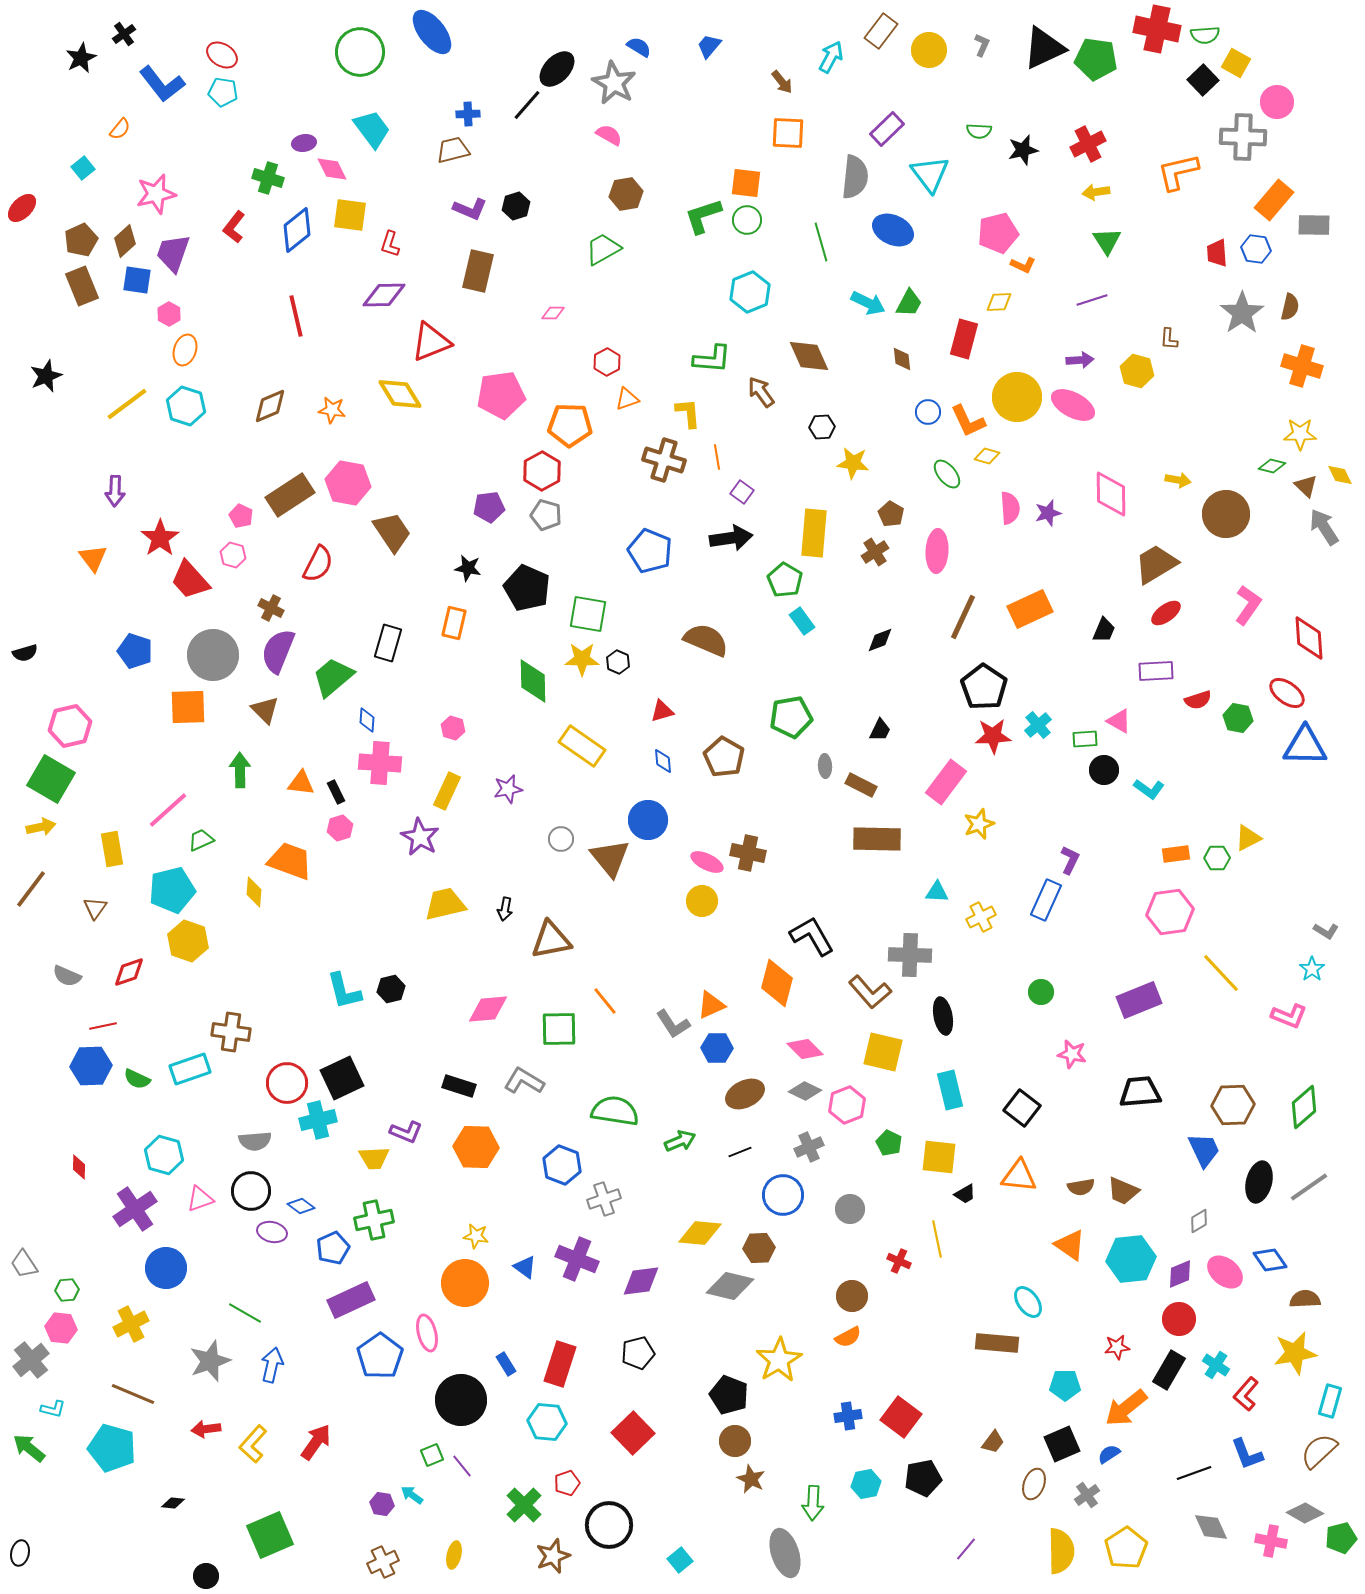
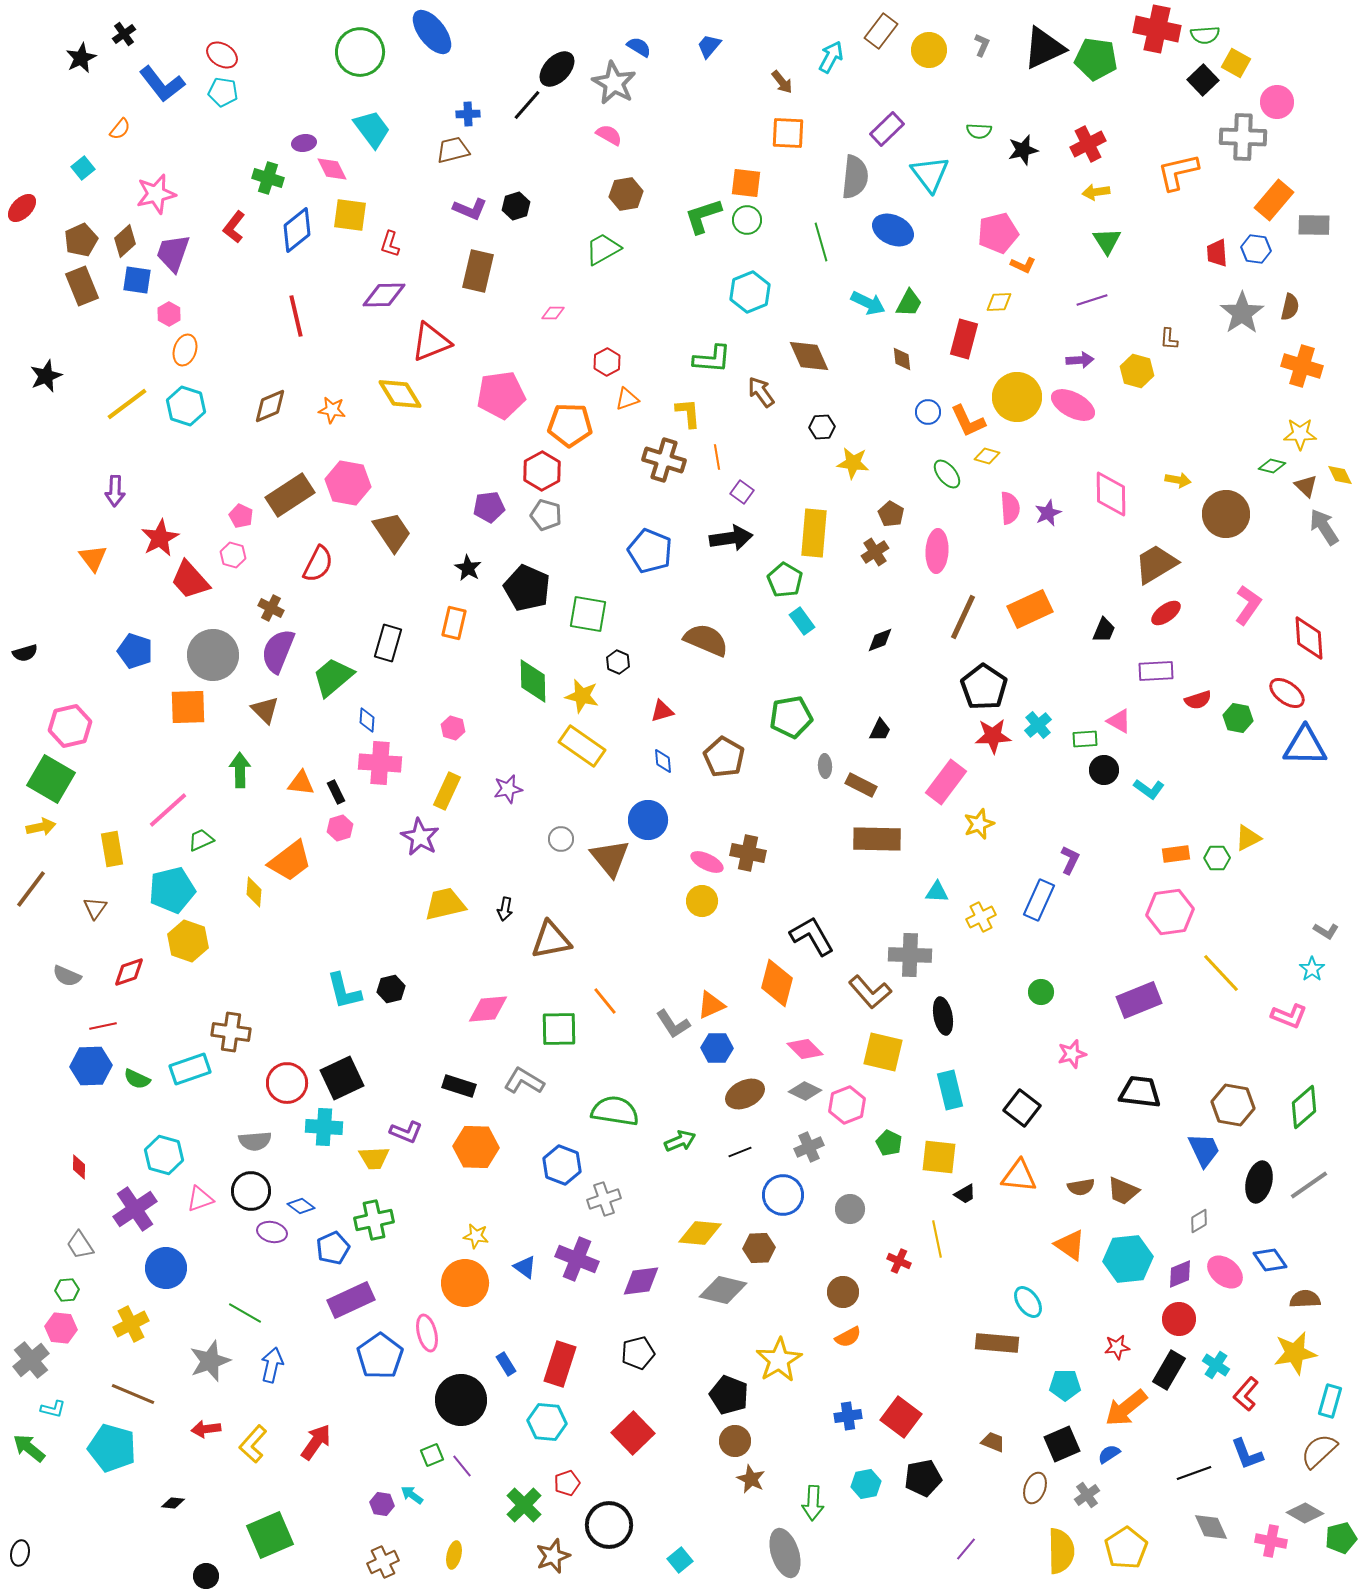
purple star at (1048, 513): rotated 8 degrees counterclockwise
red star at (160, 538): rotated 6 degrees clockwise
black star at (468, 568): rotated 20 degrees clockwise
yellow star at (582, 659): moved 37 px down; rotated 12 degrees clockwise
orange trapezoid at (290, 861): rotated 123 degrees clockwise
blue rectangle at (1046, 900): moved 7 px left
pink star at (1072, 1054): rotated 28 degrees counterclockwise
black trapezoid at (1140, 1092): rotated 12 degrees clockwise
brown hexagon at (1233, 1105): rotated 12 degrees clockwise
cyan cross at (318, 1120): moved 6 px right, 7 px down; rotated 18 degrees clockwise
gray line at (1309, 1187): moved 2 px up
cyan hexagon at (1131, 1259): moved 3 px left
gray trapezoid at (24, 1264): moved 56 px right, 19 px up
gray diamond at (730, 1286): moved 7 px left, 4 px down
brown circle at (852, 1296): moved 9 px left, 4 px up
brown trapezoid at (993, 1442): rotated 105 degrees counterclockwise
brown ellipse at (1034, 1484): moved 1 px right, 4 px down
